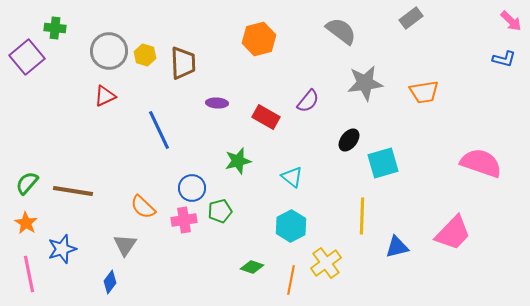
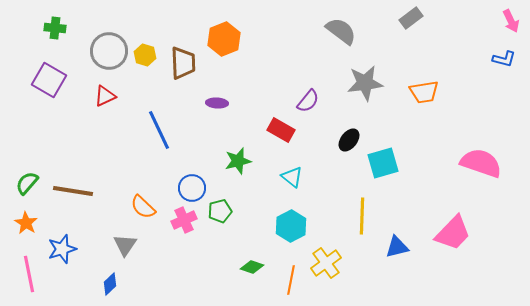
pink arrow: rotated 20 degrees clockwise
orange hexagon: moved 35 px left; rotated 8 degrees counterclockwise
purple square: moved 22 px right, 23 px down; rotated 20 degrees counterclockwise
red rectangle: moved 15 px right, 13 px down
pink cross: rotated 15 degrees counterclockwise
blue diamond: moved 2 px down; rotated 10 degrees clockwise
